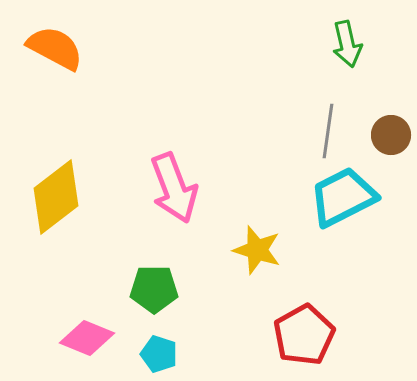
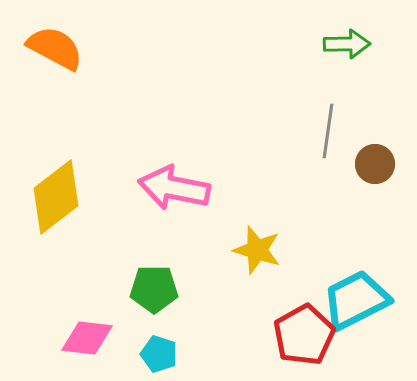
green arrow: rotated 78 degrees counterclockwise
brown circle: moved 16 px left, 29 px down
pink arrow: rotated 122 degrees clockwise
cyan trapezoid: moved 13 px right, 103 px down
pink diamond: rotated 16 degrees counterclockwise
